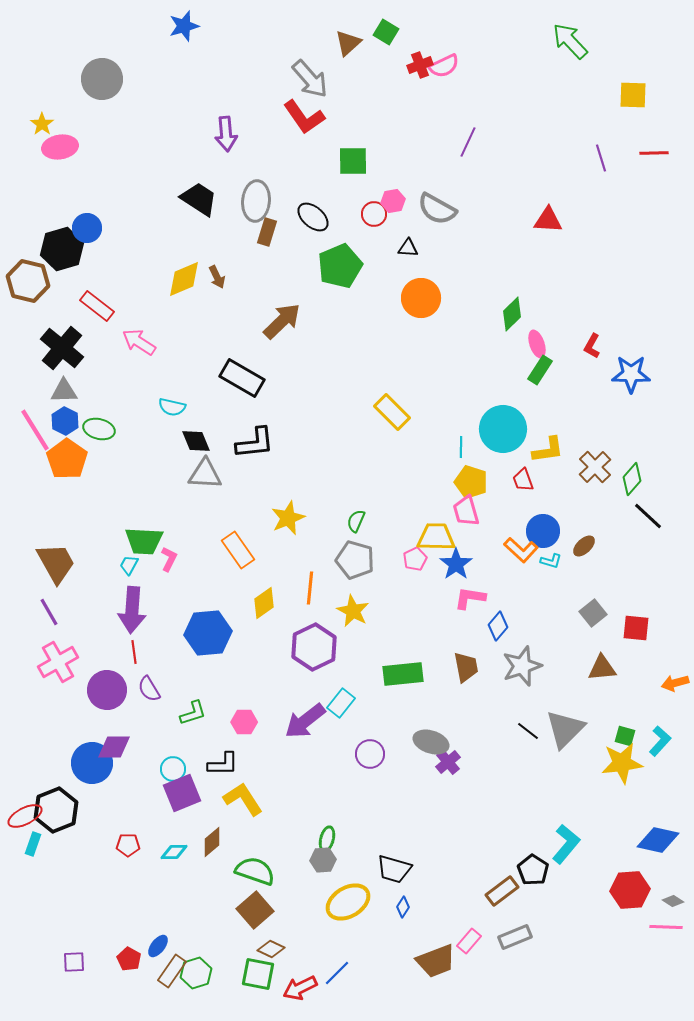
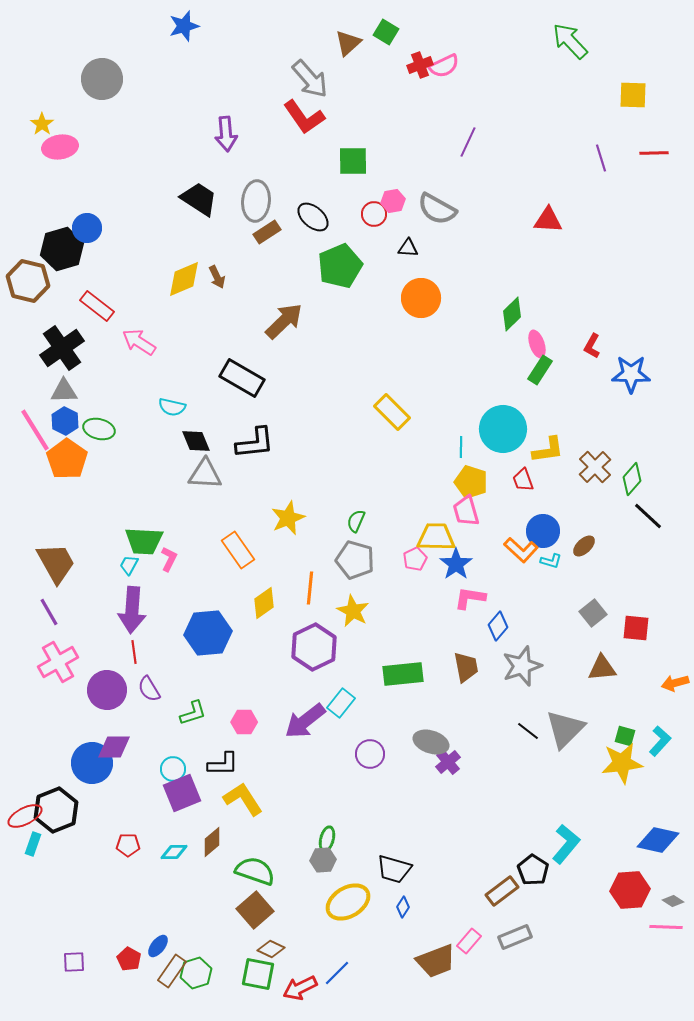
brown rectangle at (267, 232): rotated 40 degrees clockwise
brown arrow at (282, 321): moved 2 px right
black cross at (62, 348): rotated 15 degrees clockwise
